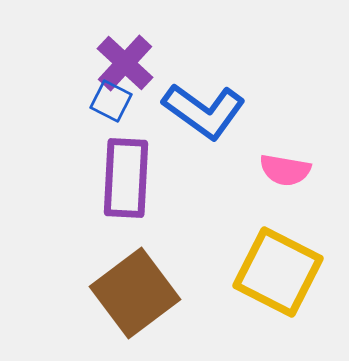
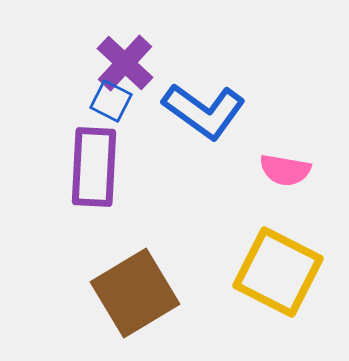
purple rectangle: moved 32 px left, 11 px up
brown square: rotated 6 degrees clockwise
